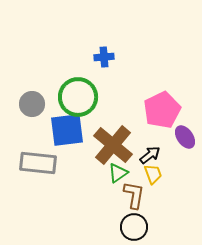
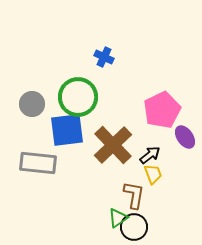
blue cross: rotated 30 degrees clockwise
brown cross: rotated 6 degrees clockwise
green triangle: moved 45 px down
